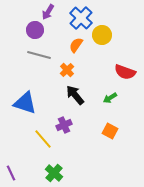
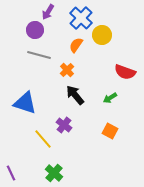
purple cross: rotated 28 degrees counterclockwise
